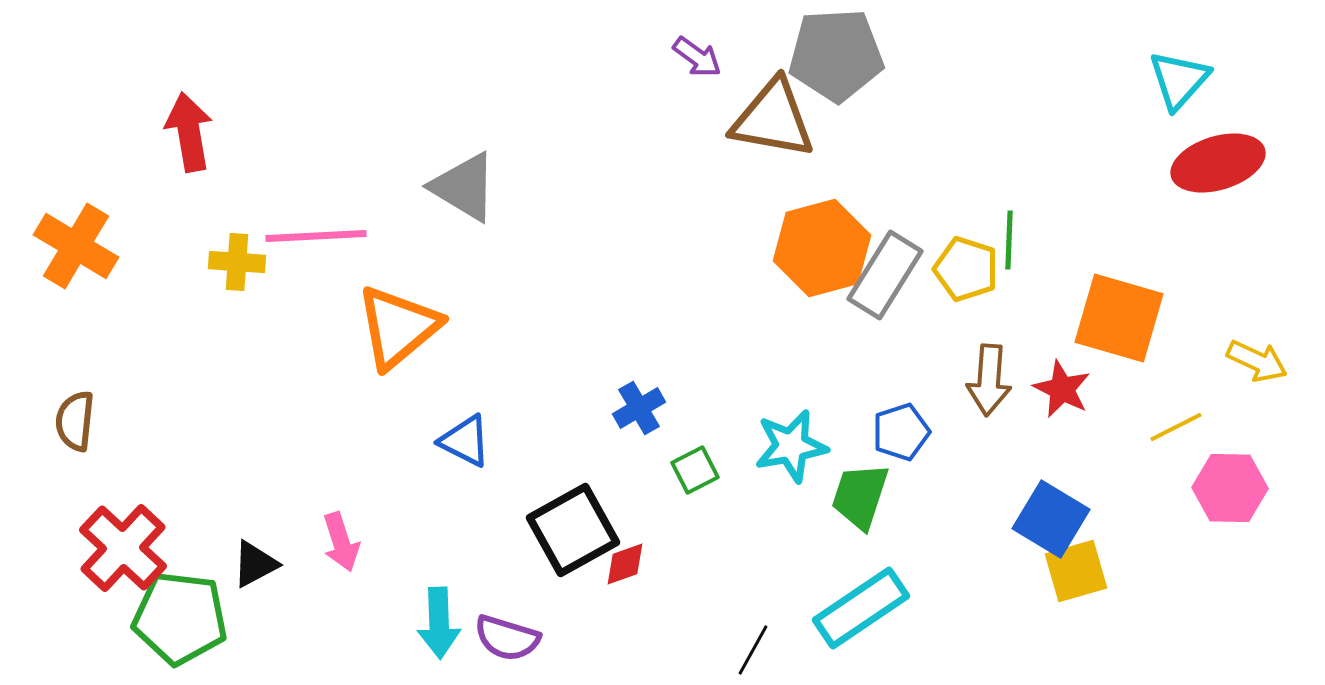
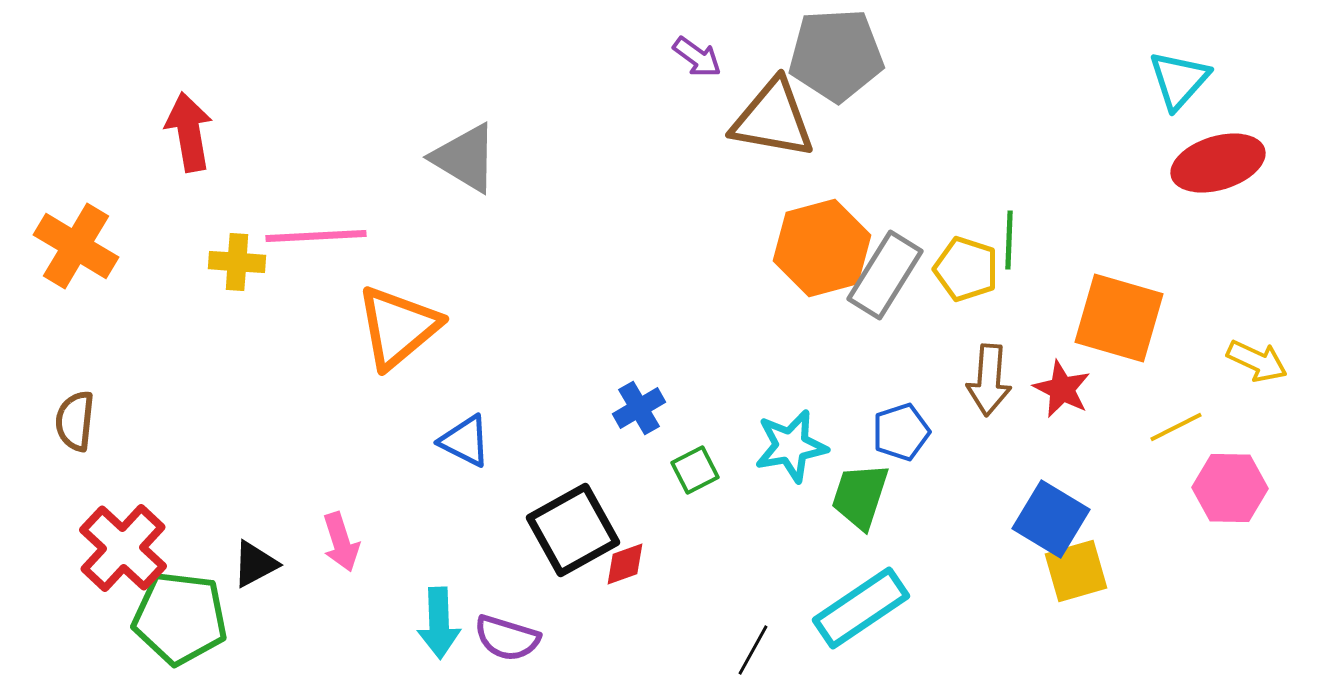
gray triangle: moved 1 px right, 29 px up
